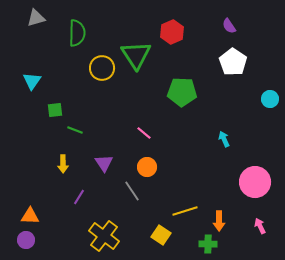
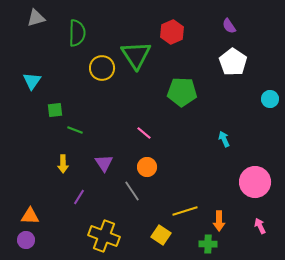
yellow cross: rotated 16 degrees counterclockwise
